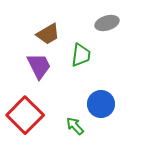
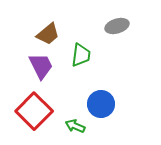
gray ellipse: moved 10 px right, 3 px down
brown trapezoid: rotated 10 degrees counterclockwise
purple trapezoid: moved 2 px right
red square: moved 9 px right, 4 px up
green arrow: rotated 24 degrees counterclockwise
